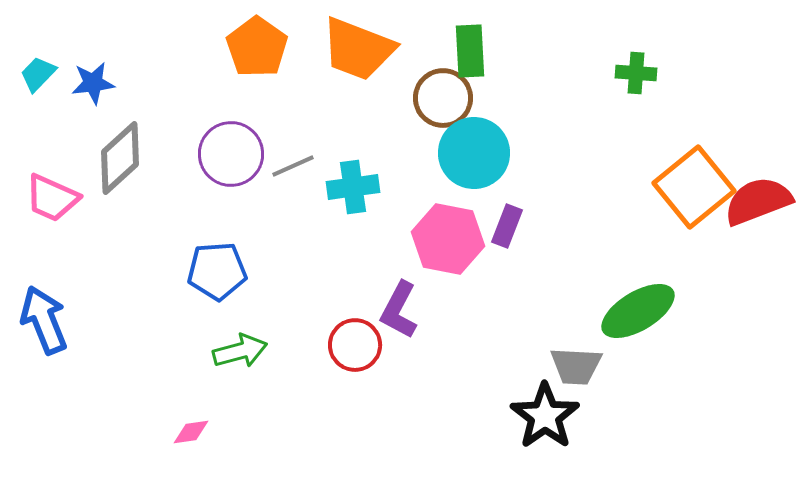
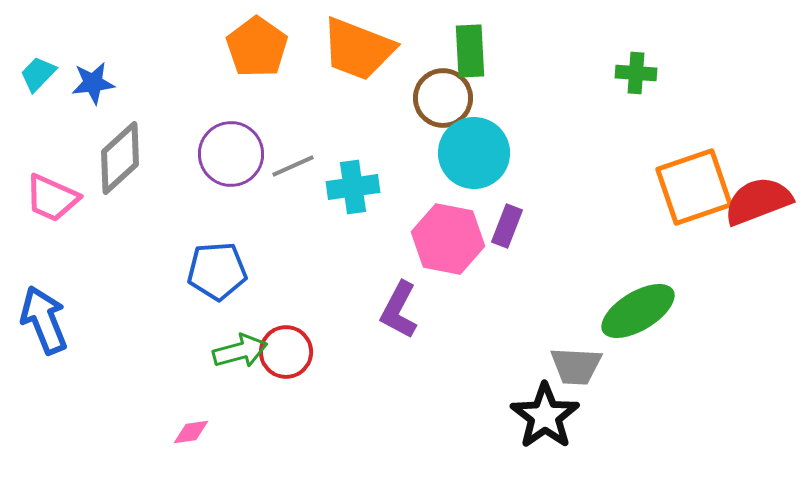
orange square: rotated 20 degrees clockwise
red circle: moved 69 px left, 7 px down
